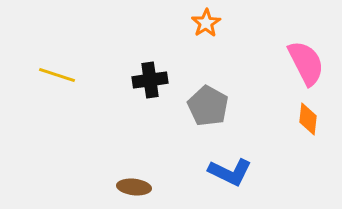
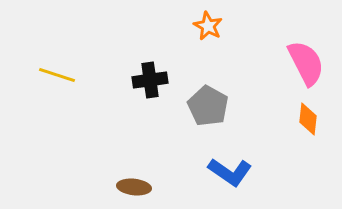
orange star: moved 2 px right, 3 px down; rotated 12 degrees counterclockwise
blue L-shape: rotated 9 degrees clockwise
